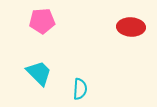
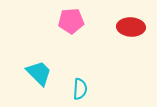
pink pentagon: moved 29 px right
